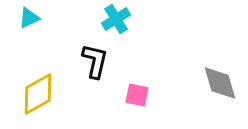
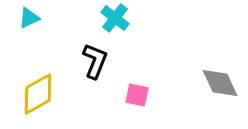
cyan cross: moved 1 px left, 1 px up; rotated 20 degrees counterclockwise
black L-shape: rotated 9 degrees clockwise
gray diamond: rotated 9 degrees counterclockwise
